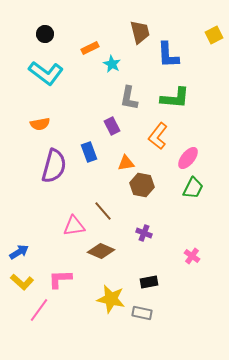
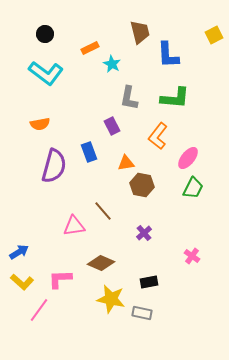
purple cross: rotated 28 degrees clockwise
brown diamond: moved 12 px down
